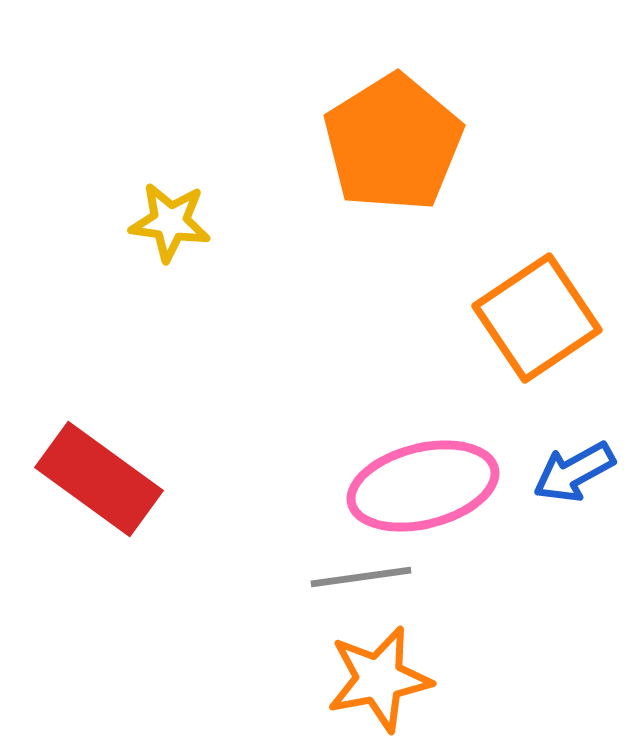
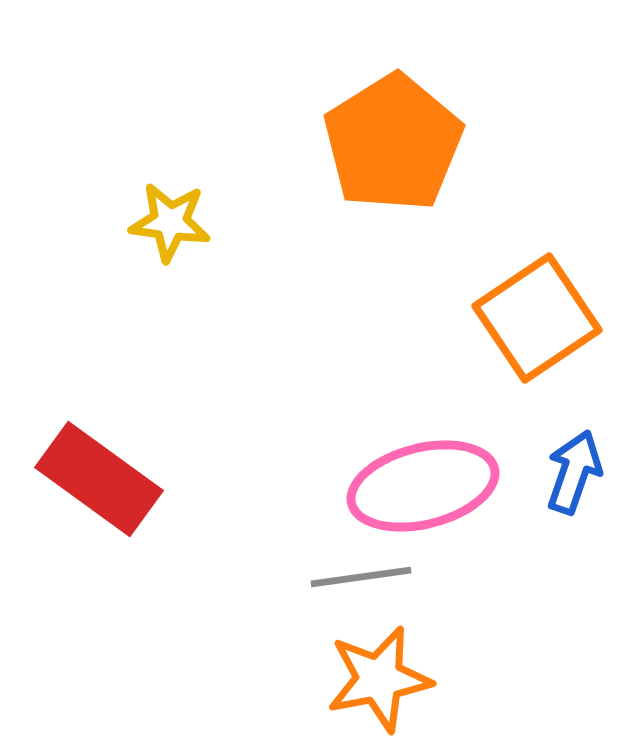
blue arrow: rotated 138 degrees clockwise
